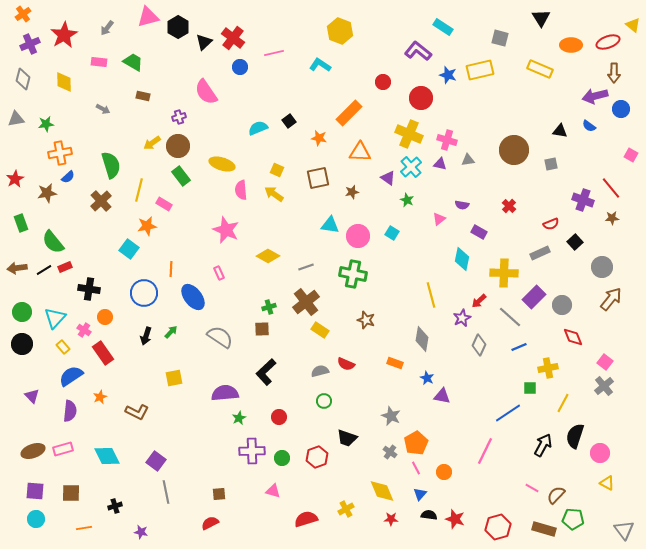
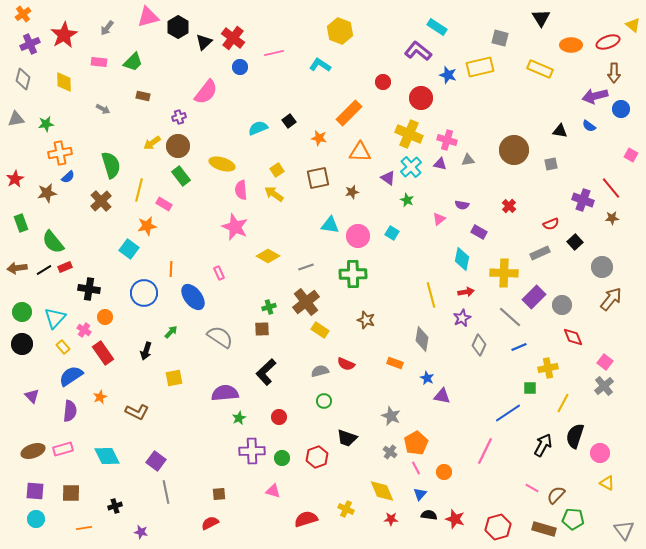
cyan rectangle at (443, 27): moved 6 px left
green trapezoid at (133, 62): rotated 105 degrees clockwise
yellow rectangle at (480, 70): moved 3 px up
pink semicircle at (206, 92): rotated 108 degrees counterclockwise
yellow square at (277, 170): rotated 32 degrees clockwise
pink star at (226, 230): moved 9 px right, 3 px up
green cross at (353, 274): rotated 12 degrees counterclockwise
red arrow at (479, 301): moved 13 px left, 9 px up; rotated 147 degrees counterclockwise
black arrow at (146, 336): moved 15 px down
yellow cross at (346, 509): rotated 35 degrees counterclockwise
